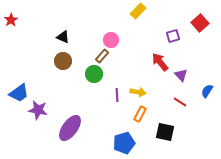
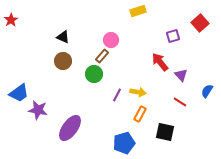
yellow rectangle: rotated 28 degrees clockwise
purple line: rotated 32 degrees clockwise
